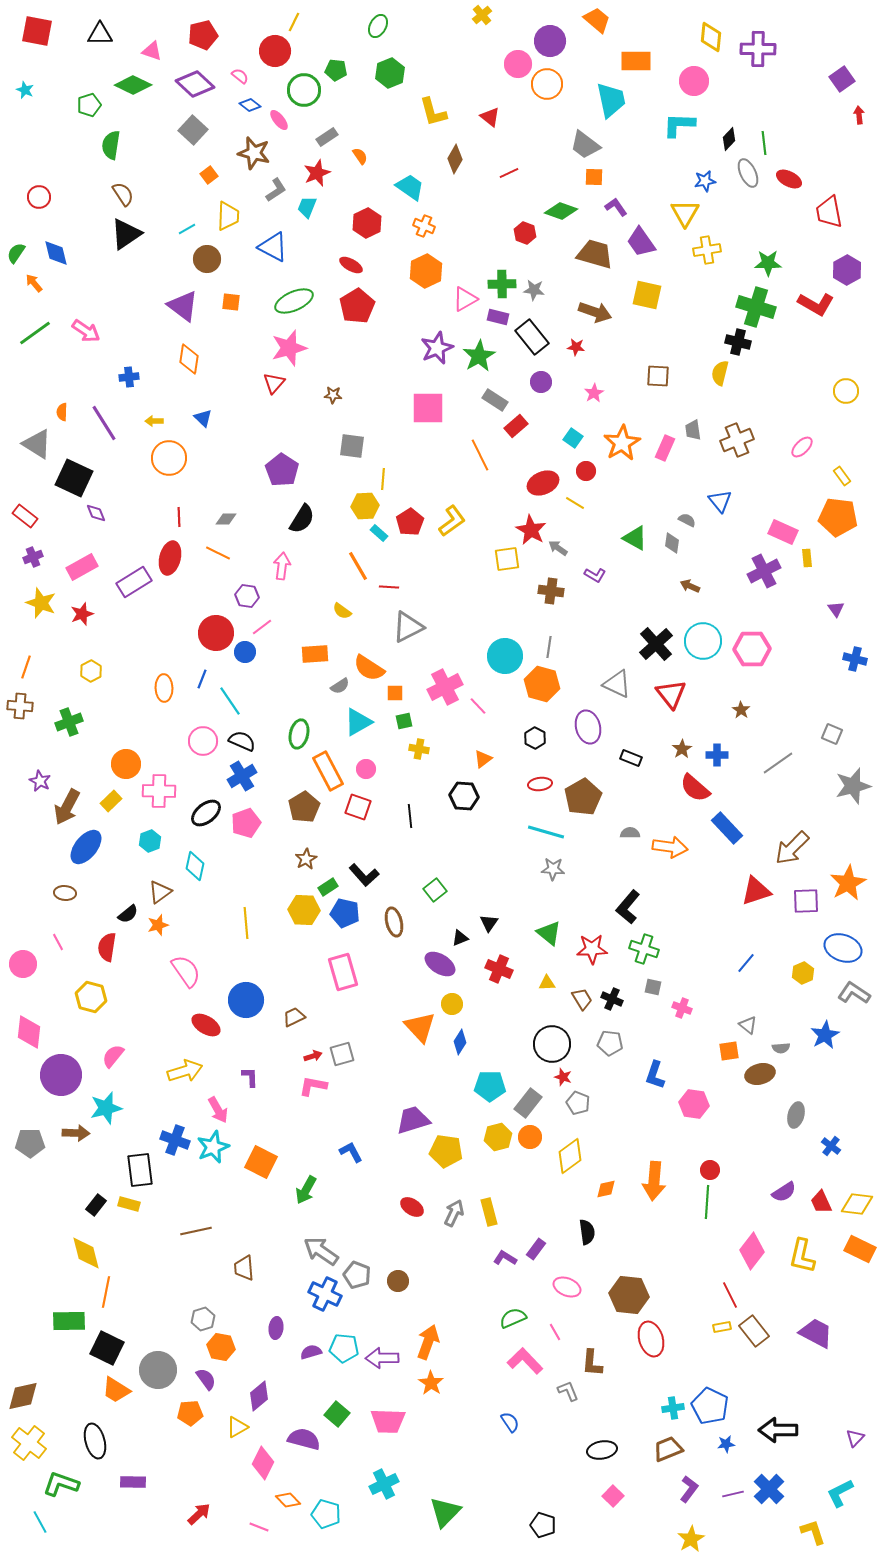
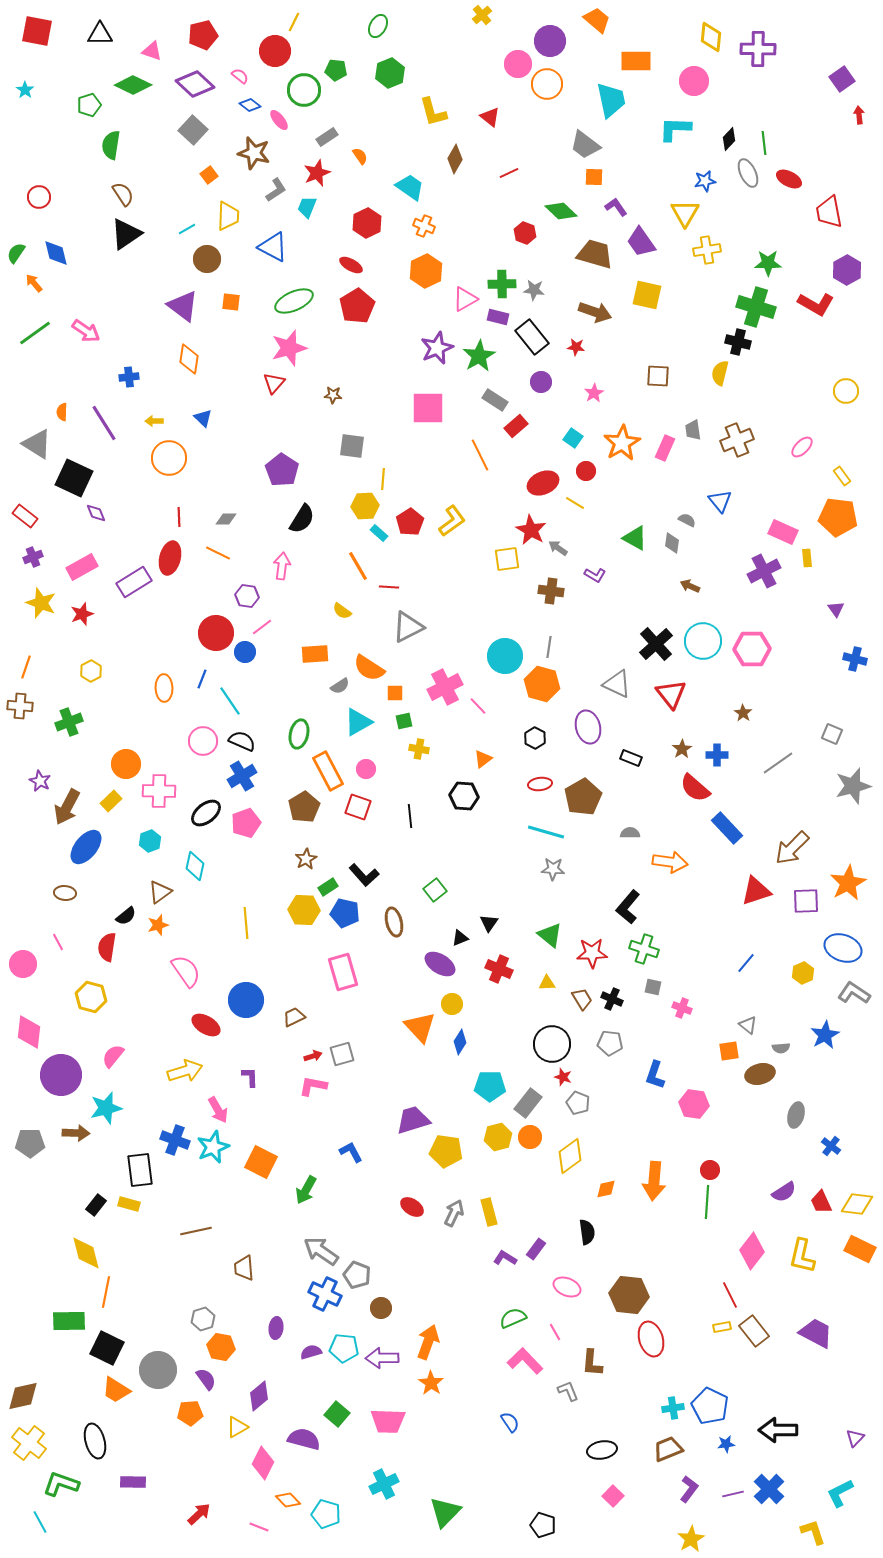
cyan star at (25, 90): rotated 12 degrees clockwise
cyan L-shape at (679, 125): moved 4 px left, 4 px down
green diamond at (561, 211): rotated 24 degrees clockwise
brown star at (741, 710): moved 2 px right, 3 px down
orange arrow at (670, 847): moved 15 px down
black semicircle at (128, 914): moved 2 px left, 2 px down
green triangle at (549, 933): moved 1 px right, 2 px down
red star at (592, 949): moved 4 px down
brown circle at (398, 1281): moved 17 px left, 27 px down
